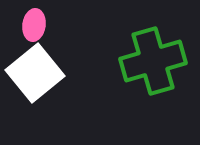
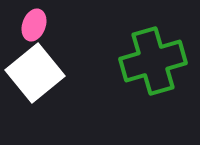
pink ellipse: rotated 12 degrees clockwise
